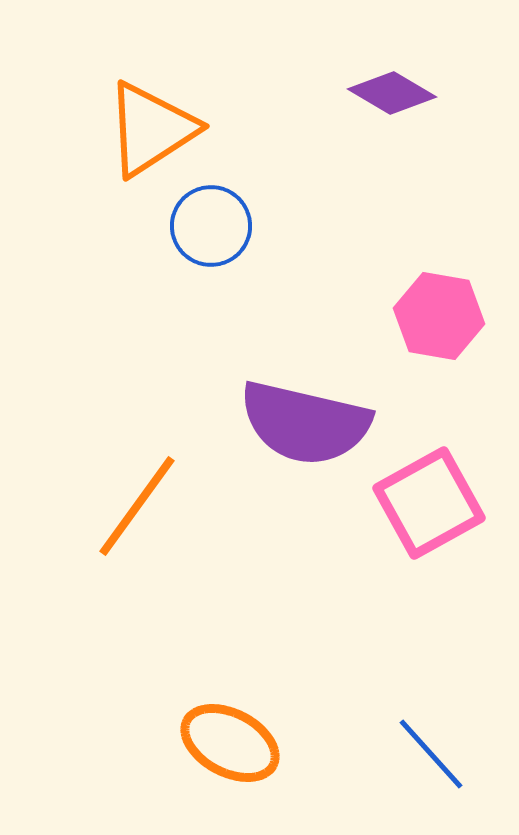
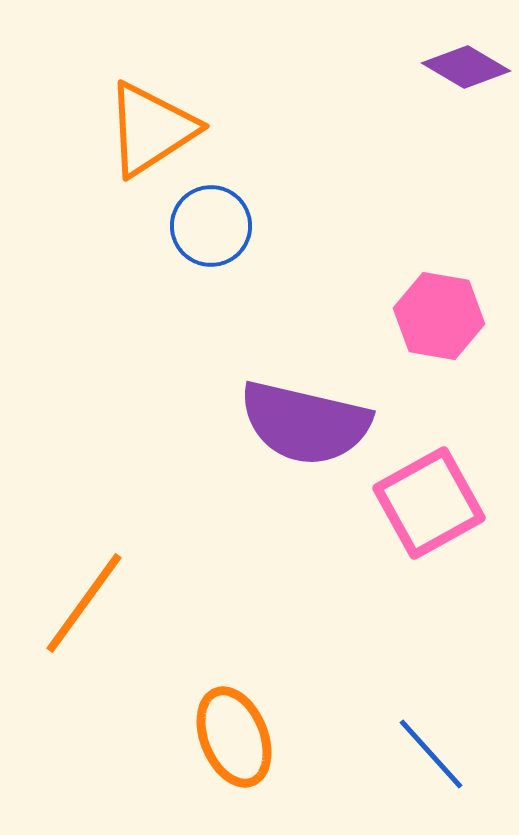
purple diamond: moved 74 px right, 26 px up
orange line: moved 53 px left, 97 px down
orange ellipse: moved 4 px right, 6 px up; rotated 40 degrees clockwise
